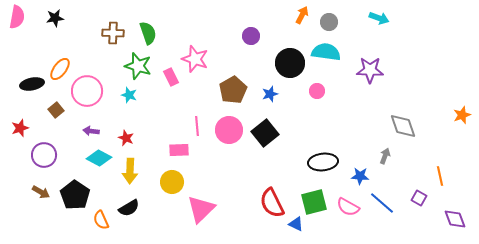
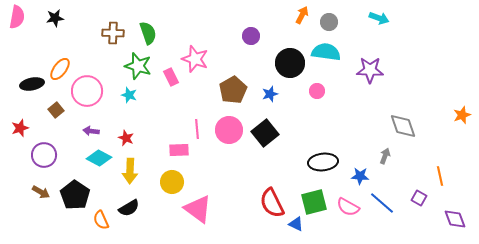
pink line at (197, 126): moved 3 px down
pink triangle at (201, 209): moved 3 px left; rotated 40 degrees counterclockwise
